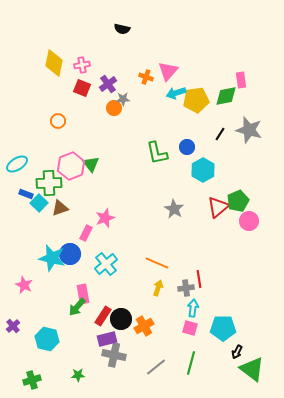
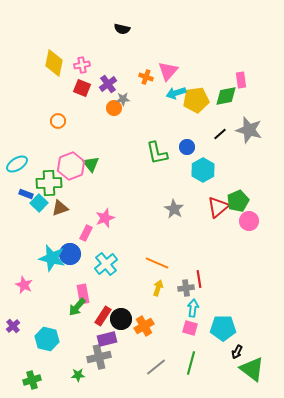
black line at (220, 134): rotated 16 degrees clockwise
gray cross at (114, 355): moved 15 px left, 2 px down; rotated 25 degrees counterclockwise
